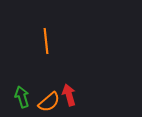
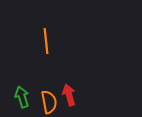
orange semicircle: rotated 60 degrees counterclockwise
